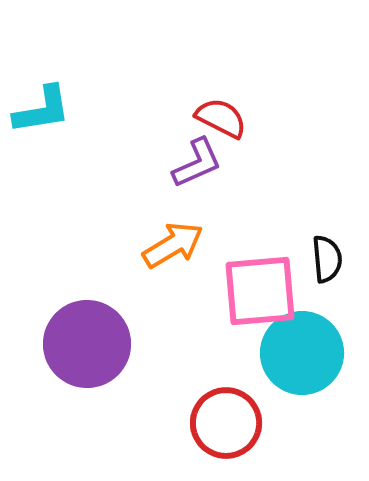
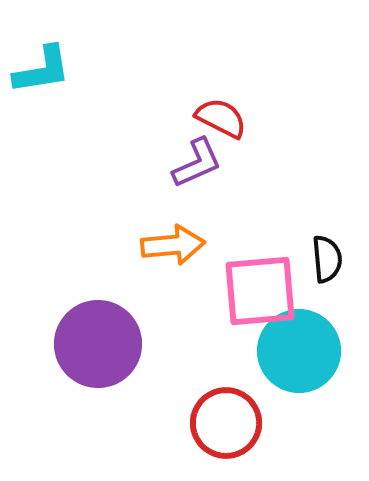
cyan L-shape: moved 40 px up
orange arrow: rotated 26 degrees clockwise
purple circle: moved 11 px right
cyan circle: moved 3 px left, 2 px up
